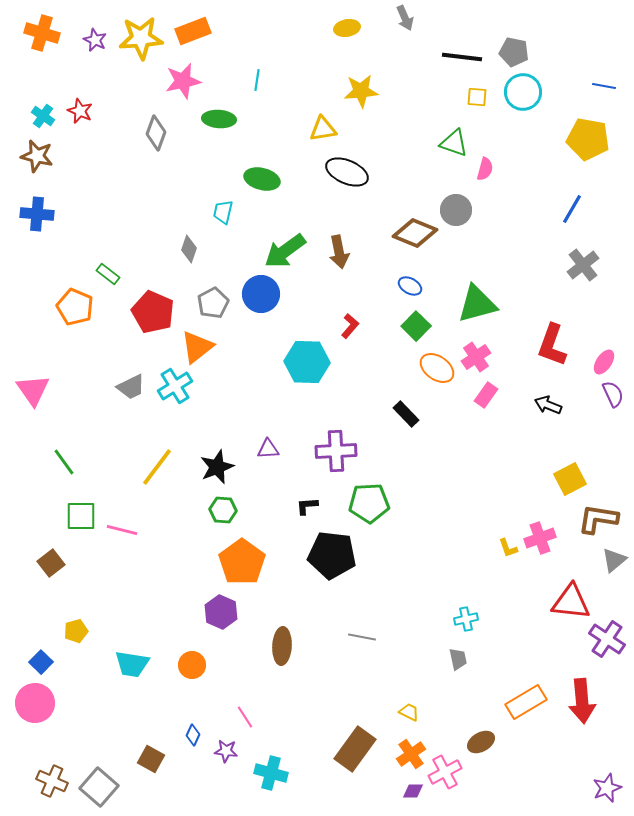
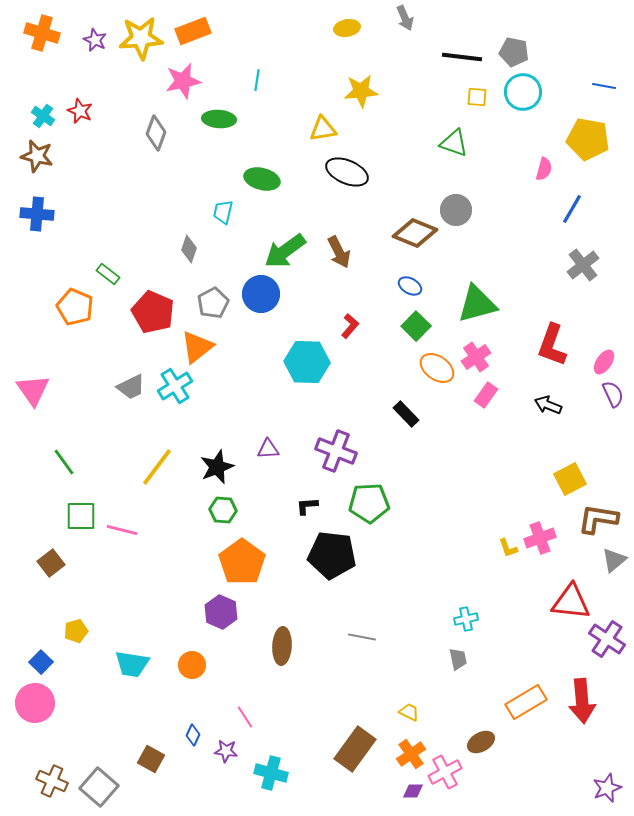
pink semicircle at (485, 169): moved 59 px right
brown arrow at (339, 252): rotated 16 degrees counterclockwise
purple cross at (336, 451): rotated 24 degrees clockwise
